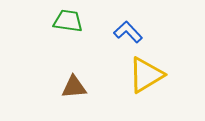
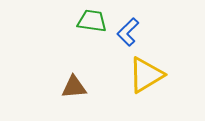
green trapezoid: moved 24 px right
blue L-shape: rotated 92 degrees counterclockwise
